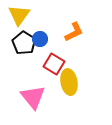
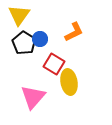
pink triangle: rotated 20 degrees clockwise
